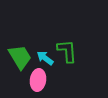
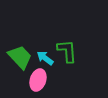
green trapezoid: rotated 12 degrees counterclockwise
pink ellipse: rotated 10 degrees clockwise
